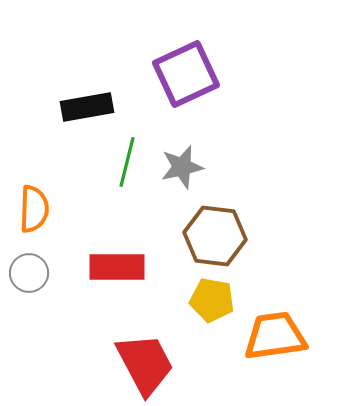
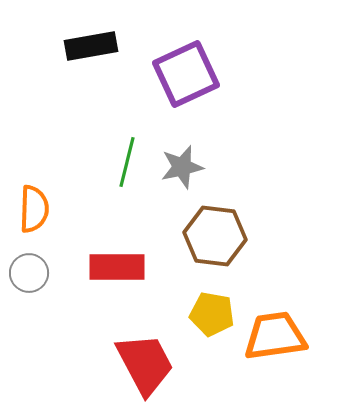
black rectangle: moved 4 px right, 61 px up
yellow pentagon: moved 14 px down
